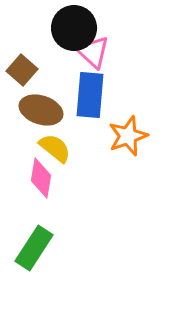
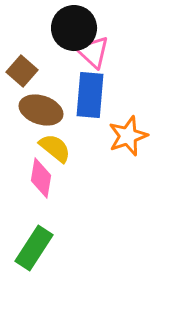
brown square: moved 1 px down
